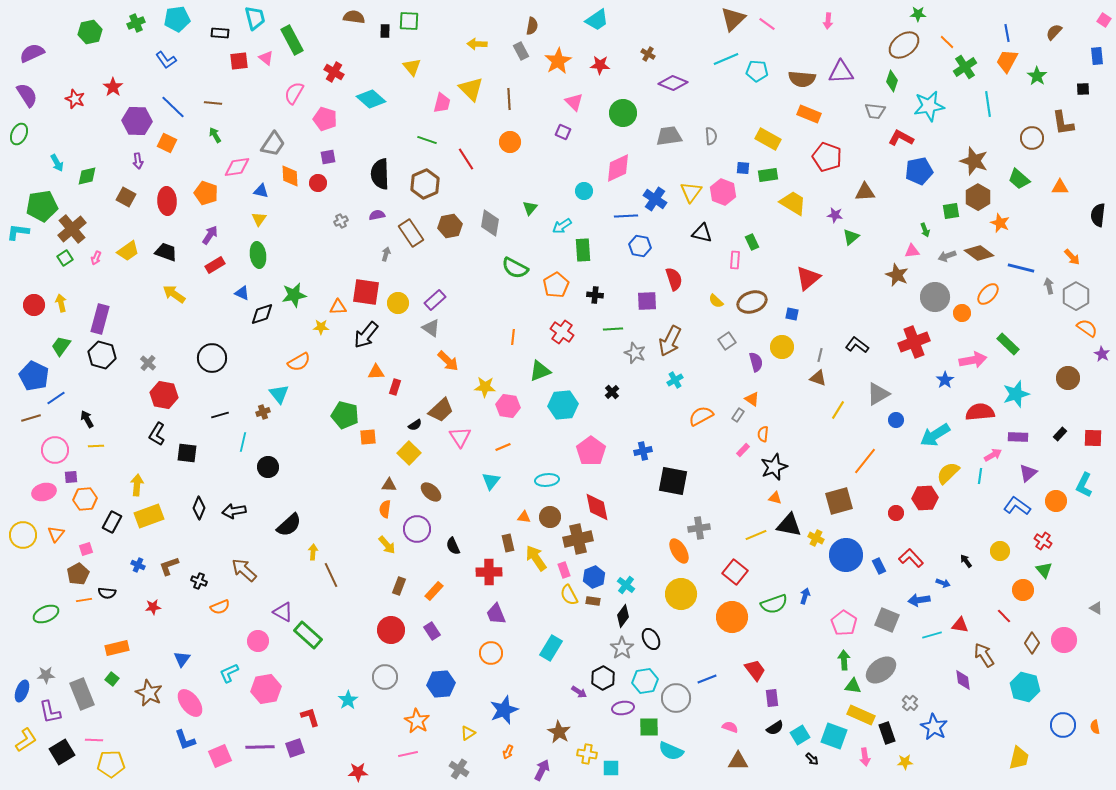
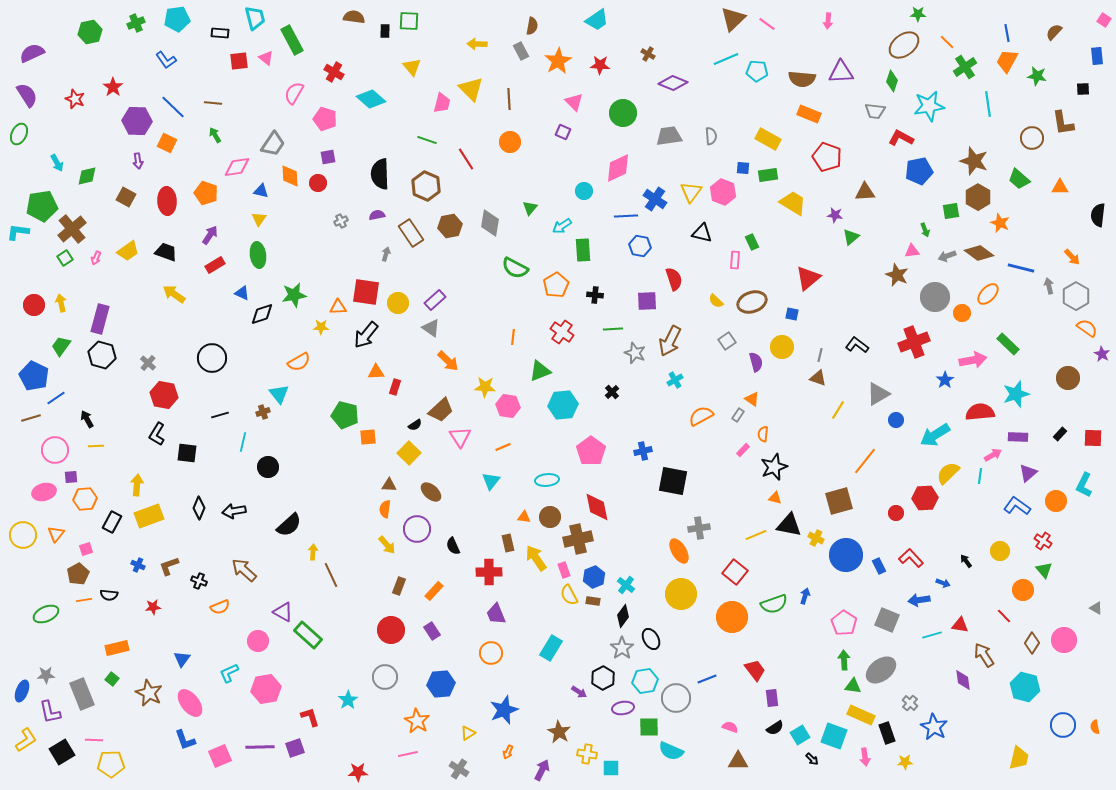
green star at (1037, 76): rotated 24 degrees counterclockwise
brown hexagon at (425, 184): moved 1 px right, 2 px down; rotated 12 degrees counterclockwise
black semicircle at (107, 593): moved 2 px right, 2 px down
